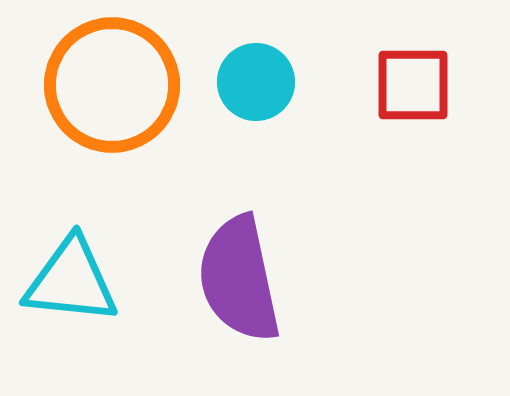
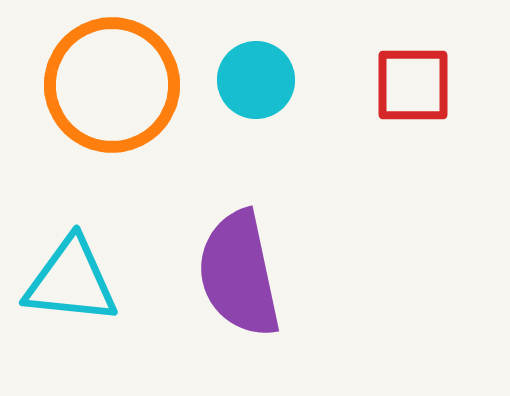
cyan circle: moved 2 px up
purple semicircle: moved 5 px up
